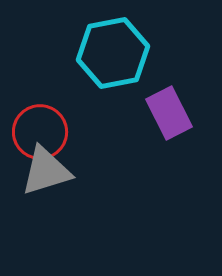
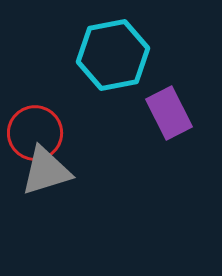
cyan hexagon: moved 2 px down
red circle: moved 5 px left, 1 px down
